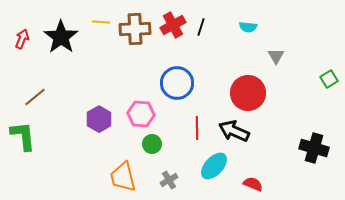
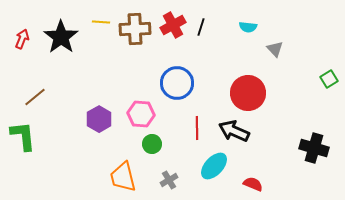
gray triangle: moved 1 px left, 7 px up; rotated 12 degrees counterclockwise
